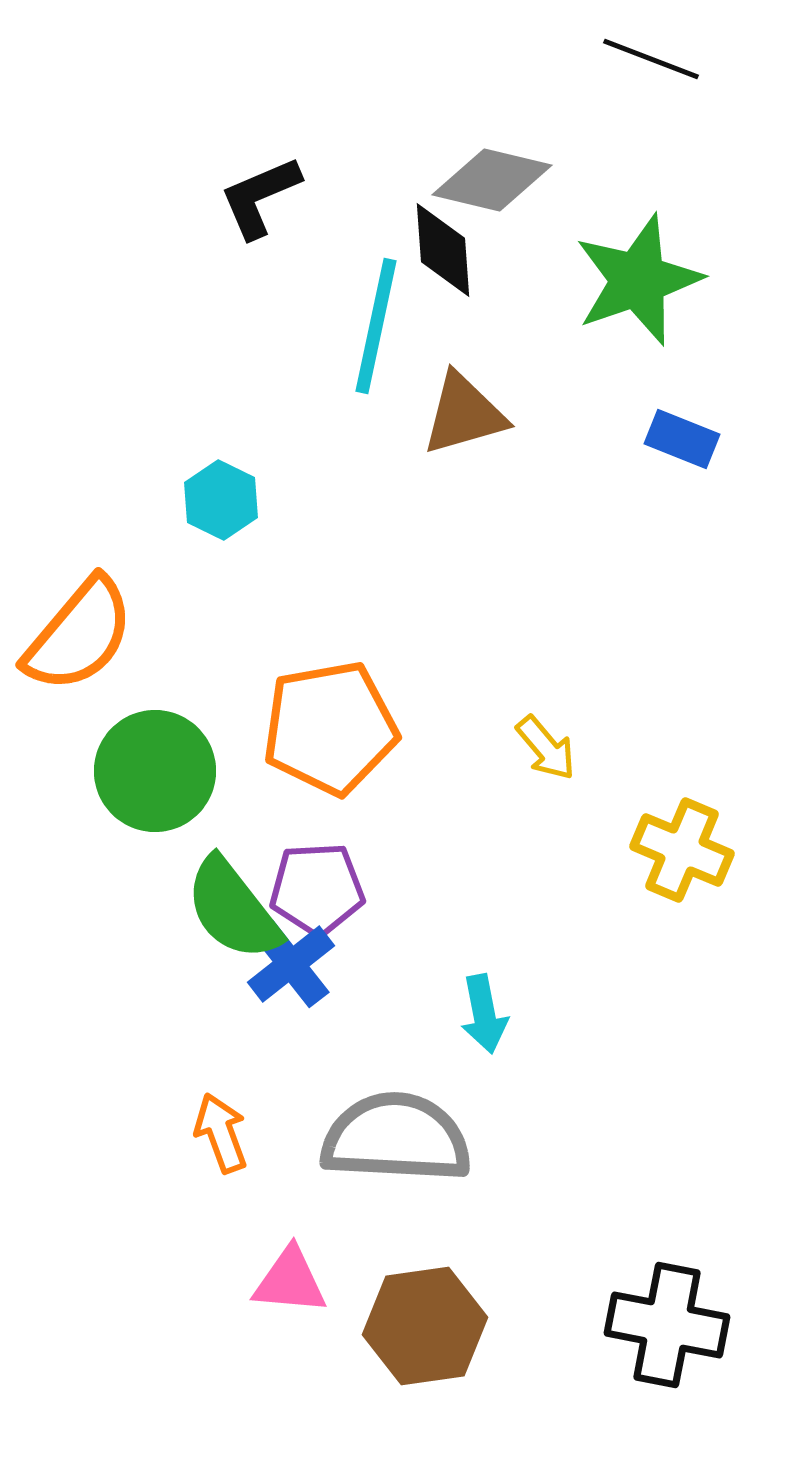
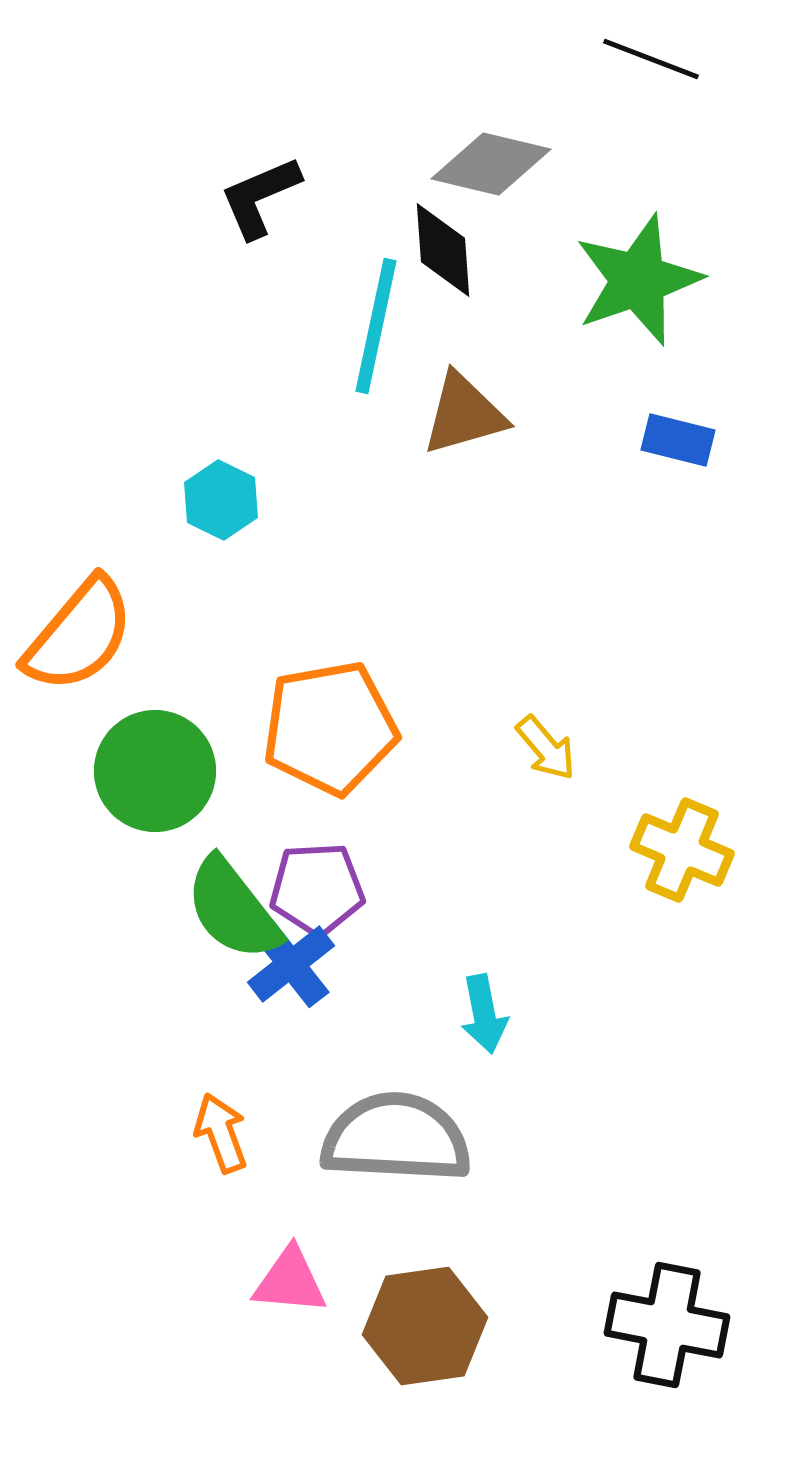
gray diamond: moved 1 px left, 16 px up
blue rectangle: moved 4 px left, 1 px down; rotated 8 degrees counterclockwise
